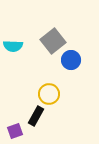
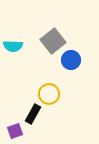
black rectangle: moved 3 px left, 2 px up
